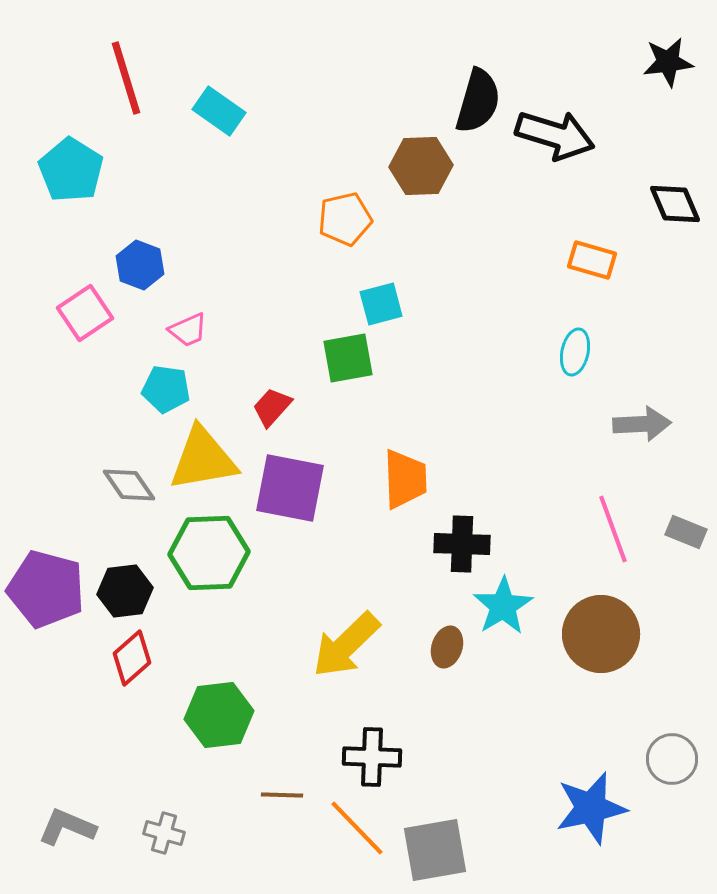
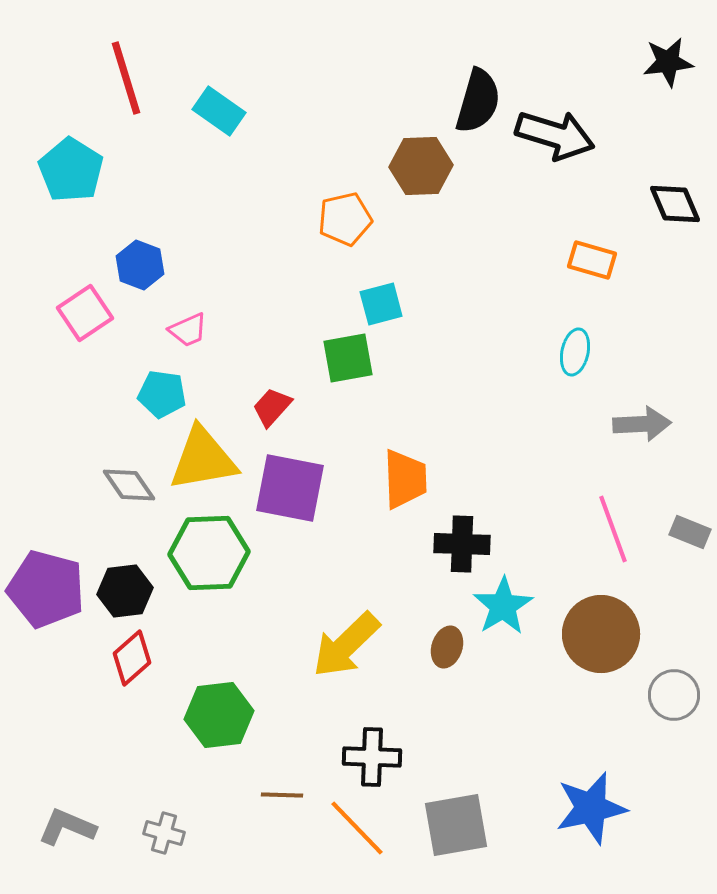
cyan pentagon at (166, 389): moved 4 px left, 5 px down
gray rectangle at (686, 532): moved 4 px right
gray circle at (672, 759): moved 2 px right, 64 px up
gray square at (435, 850): moved 21 px right, 25 px up
